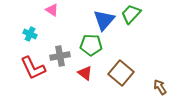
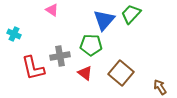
cyan cross: moved 16 px left
red L-shape: rotated 12 degrees clockwise
